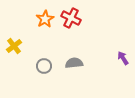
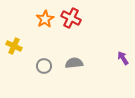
yellow cross: rotated 28 degrees counterclockwise
